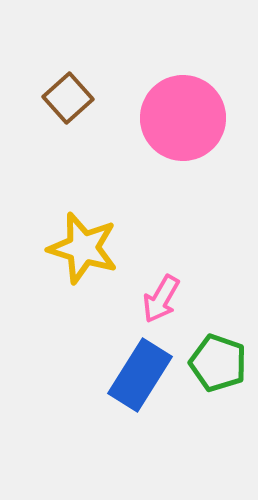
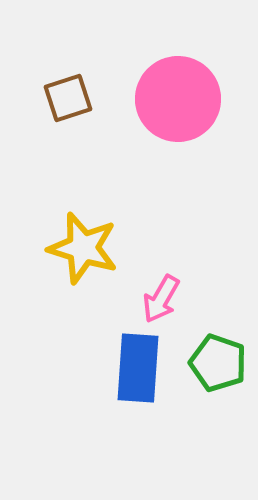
brown square: rotated 24 degrees clockwise
pink circle: moved 5 px left, 19 px up
blue rectangle: moved 2 px left, 7 px up; rotated 28 degrees counterclockwise
